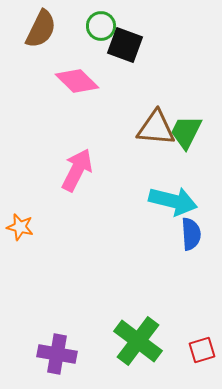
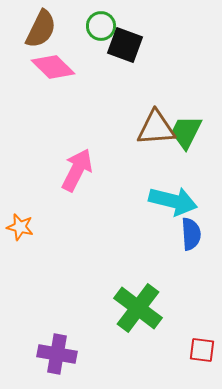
pink diamond: moved 24 px left, 14 px up
brown triangle: rotated 9 degrees counterclockwise
green cross: moved 33 px up
red square: rotated 24 degrees clockwise
